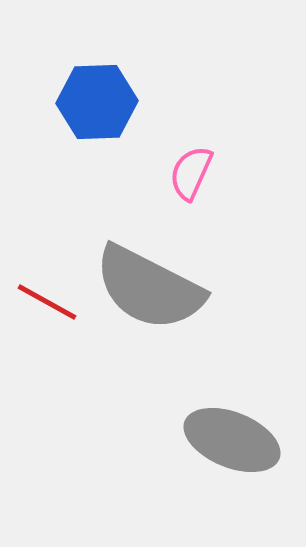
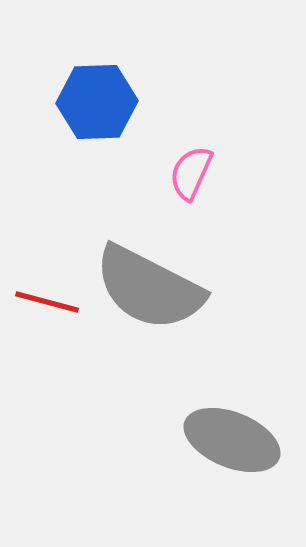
red line: rotated 14 degrees counterclockwise
